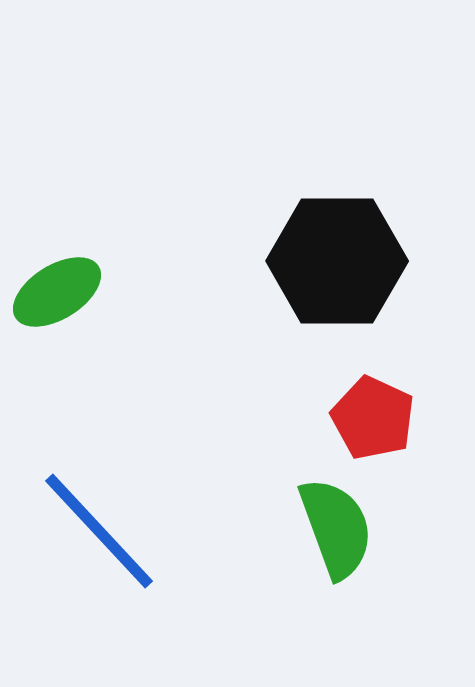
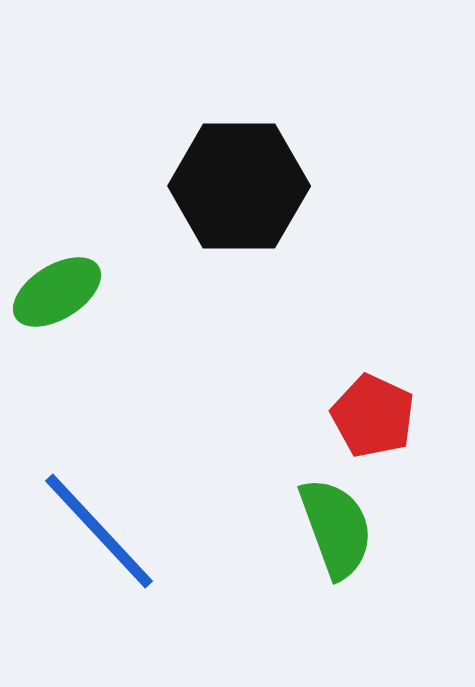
black hexagon: moved 98 px left, 75 px up
red pentagon: moved 2 px up
